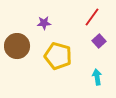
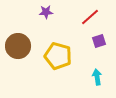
red line: moved 2 px left; rotated 12 degrees clockwise
purple star: moved 2 px right, 11 px up
purple square: rotated 24 degrees clockwise
brown circle: moved 1 px right
